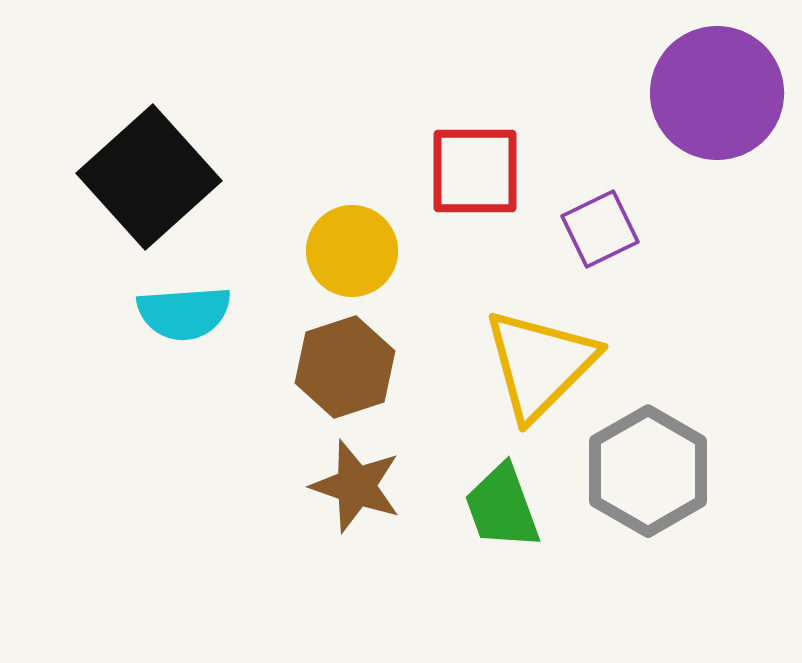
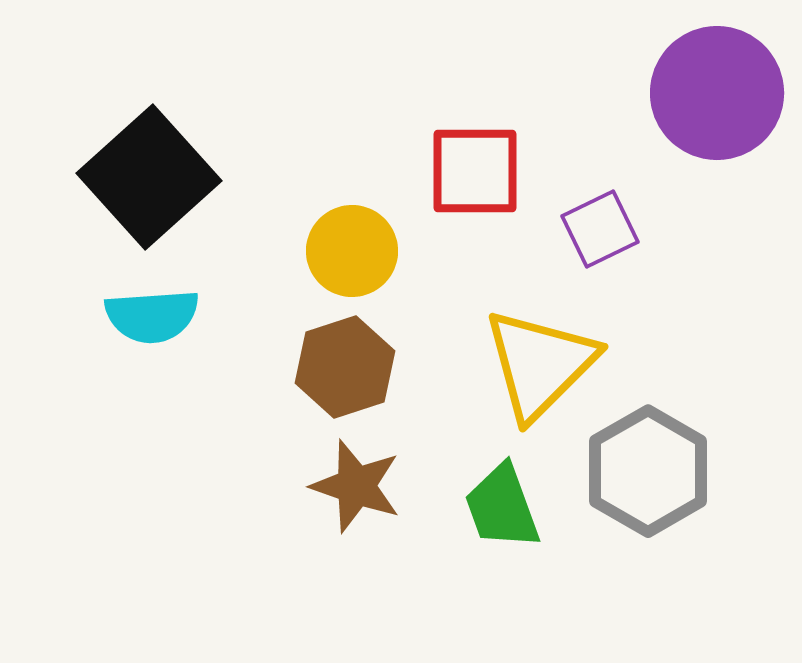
cyan semicircle: moved 32 px left, 3 px down
